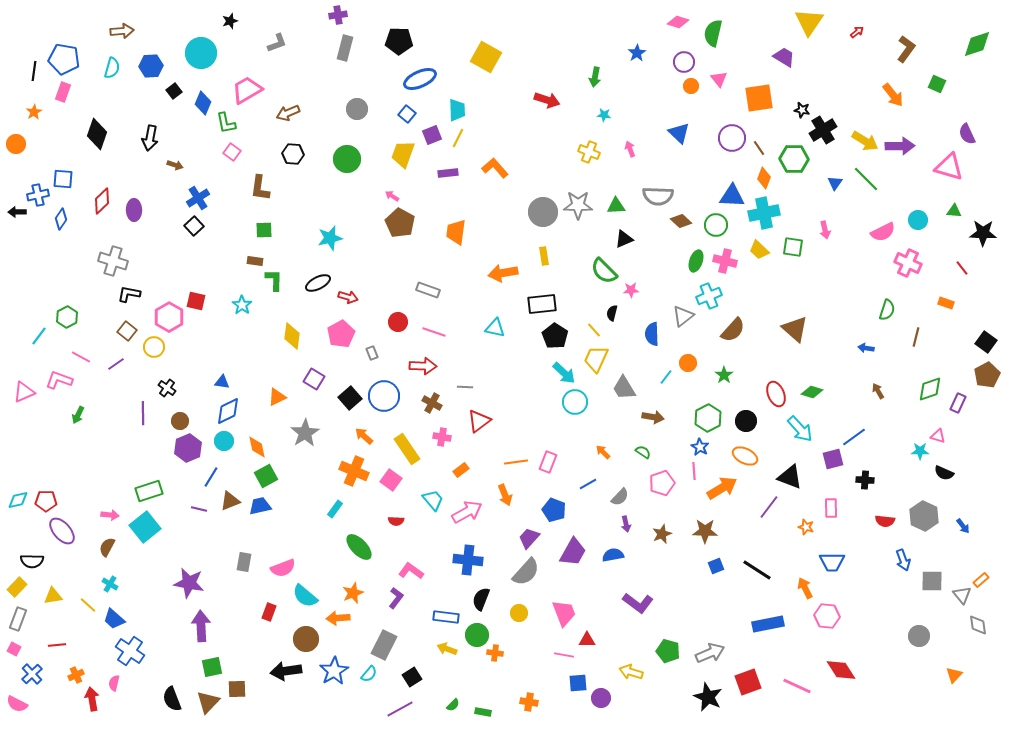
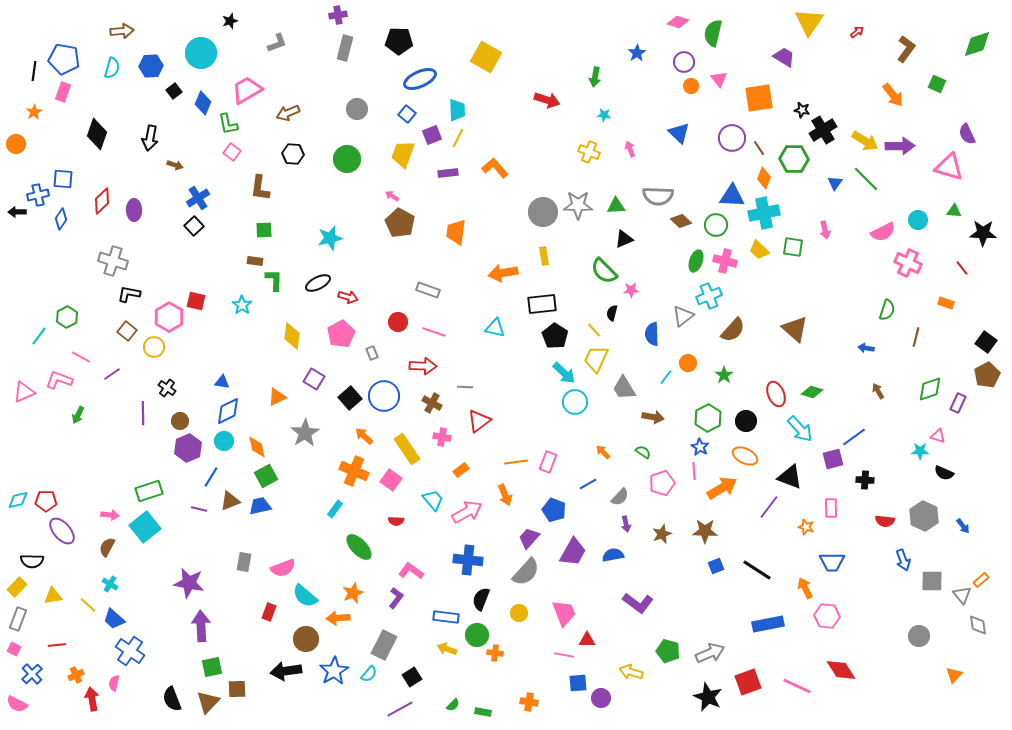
green L-shape at (226, 123): moved 2 px right, 1 px down
purple line at (116, 364): moved 4 px left, 10 px down
